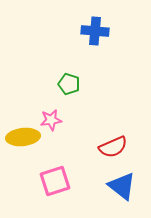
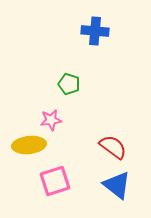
yellow ellipse: moved 6 px right, 8 px down
red semicircle: rotated 120 degrees counterclockwise
blue triangle: moved 5 px left, 1 px up
